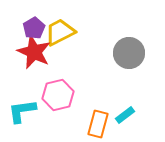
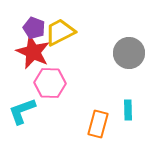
purple pentagon: rotated 20 degrees counterclockwise
red star: moved 1 px left
pink hexagon: moved 8 px left, 12 px up; rotated 16 degrees clockwise
cyan L-shape: rotated 12 degrees counterclockwise
cyan rectangle: moved 3 px right, 5 px up; rotated 54 degrees counterclockwise
